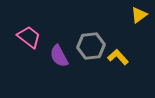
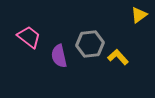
gray hexagon: moved 1 px left, 2 px up
purple semicircle: rotated 15 degrees clockwise
